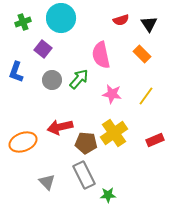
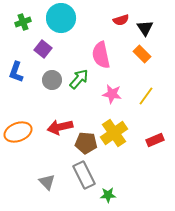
black triangle: moved 4 px left, 4 px down
orange ellipse: moved 5 px left, 10 px up
